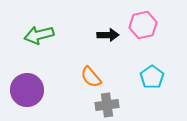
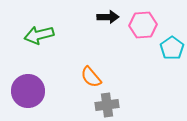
pink hexagon: rotated 8 degrees clockwise
black arrow: moved 18 px up
cyan pentagon: moved 20 px right, 29 px up
purple circle: moved 1 px right, 1 px down
